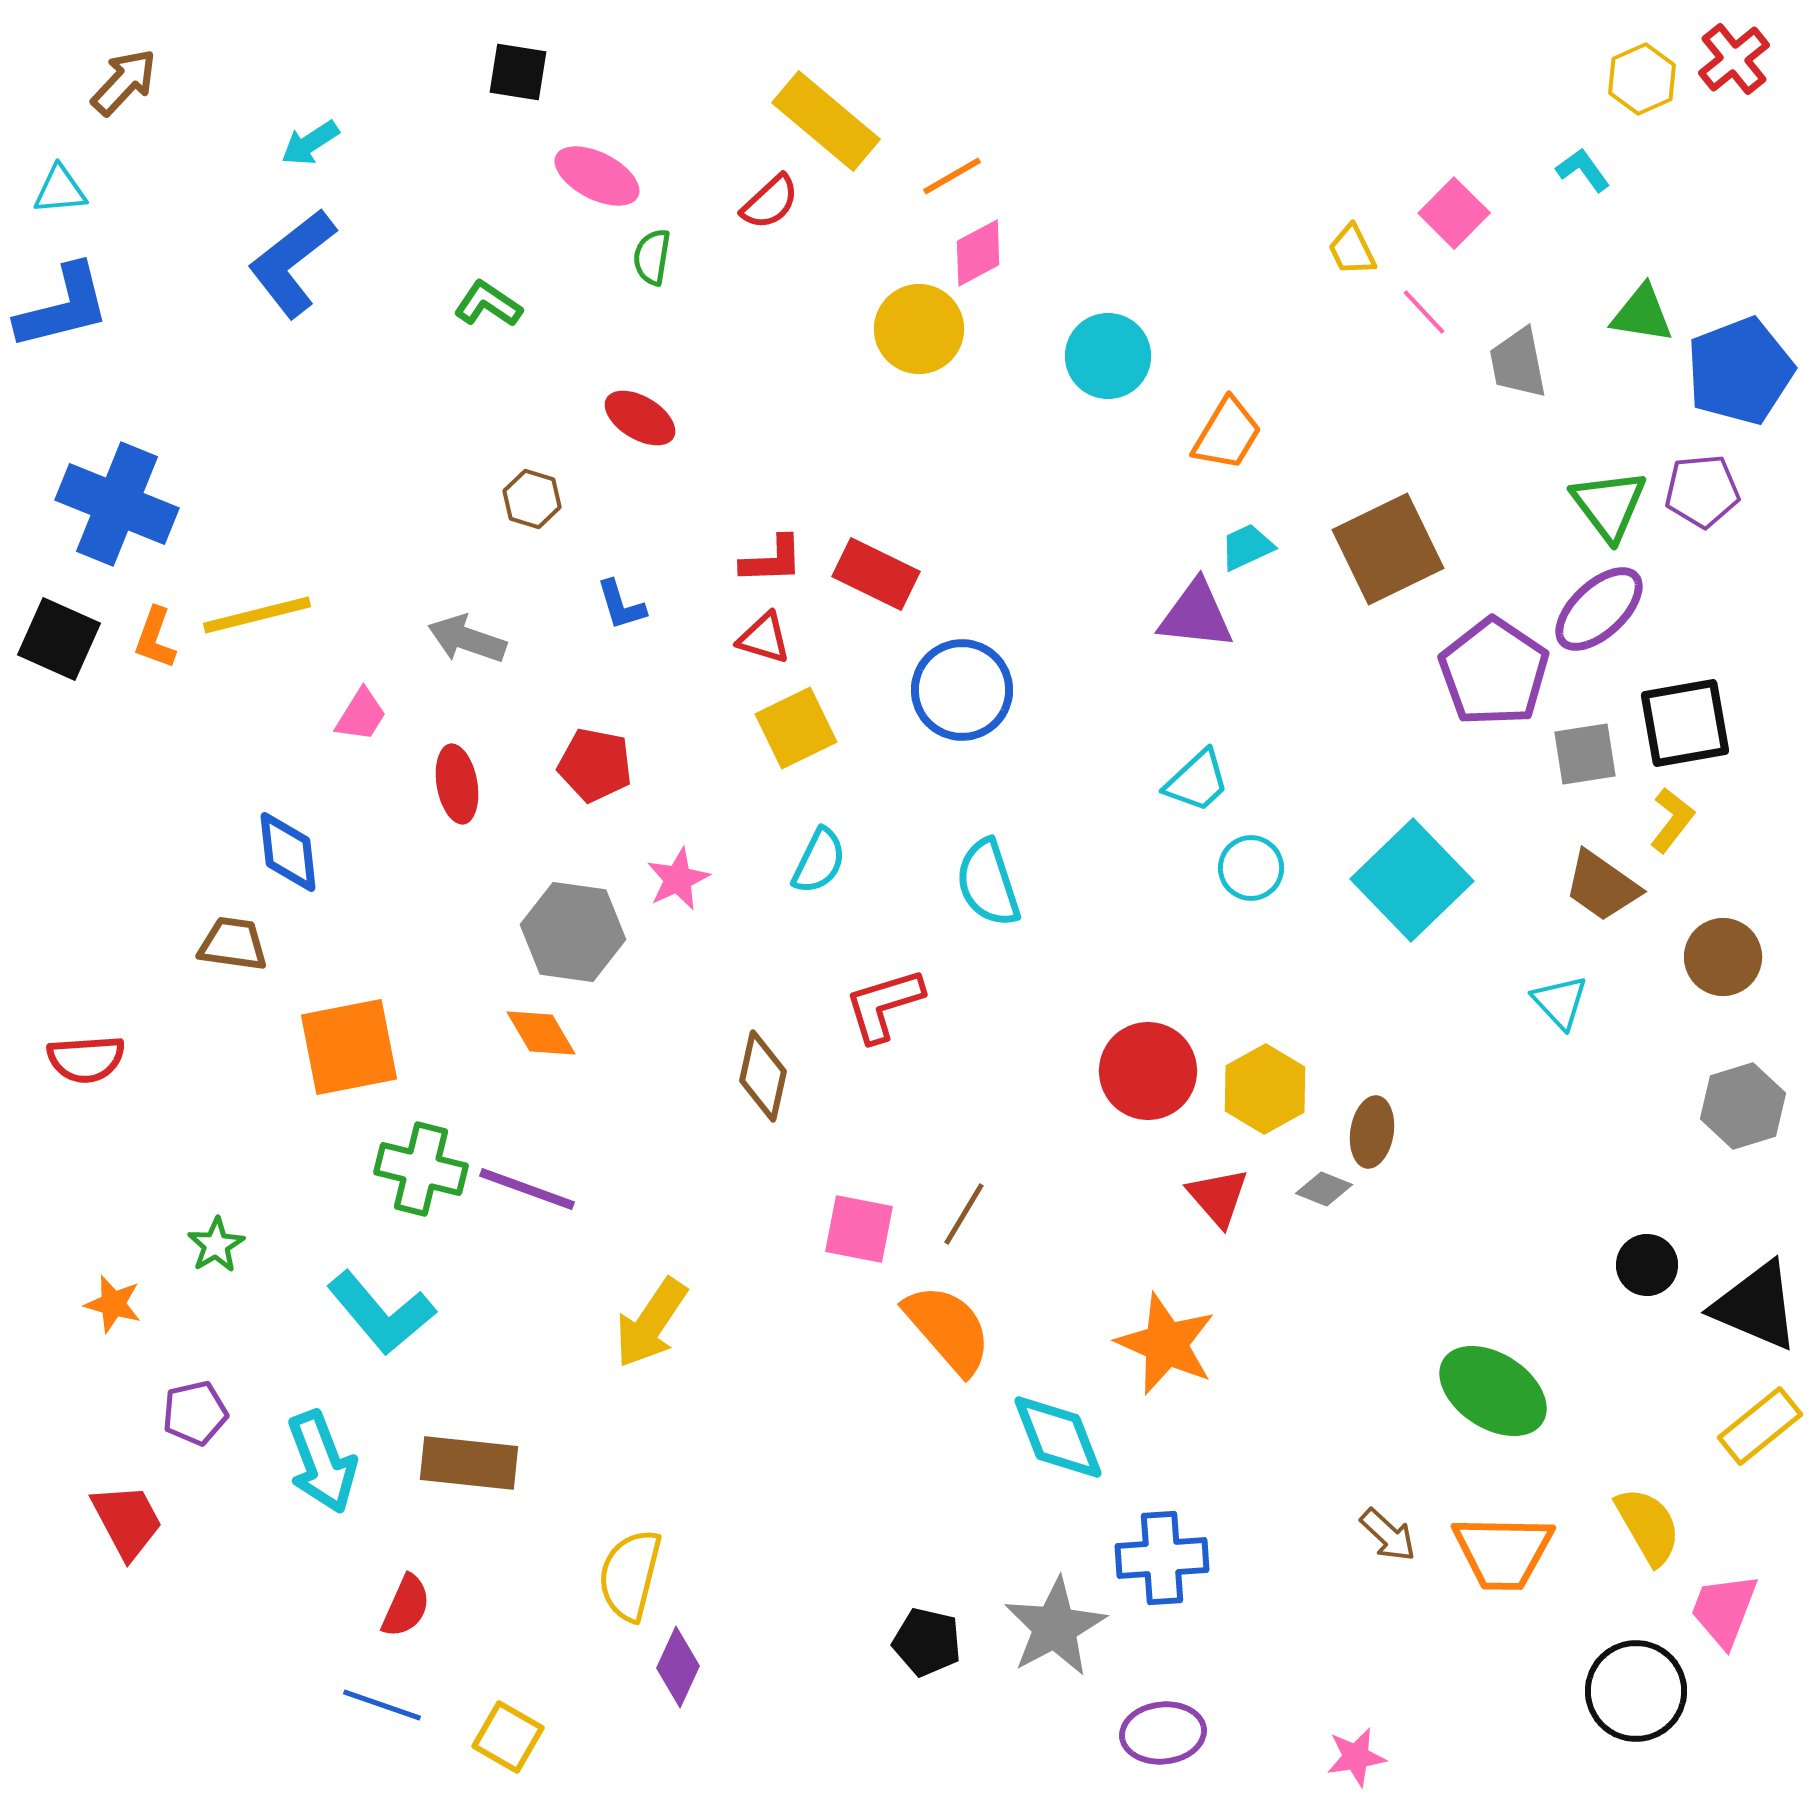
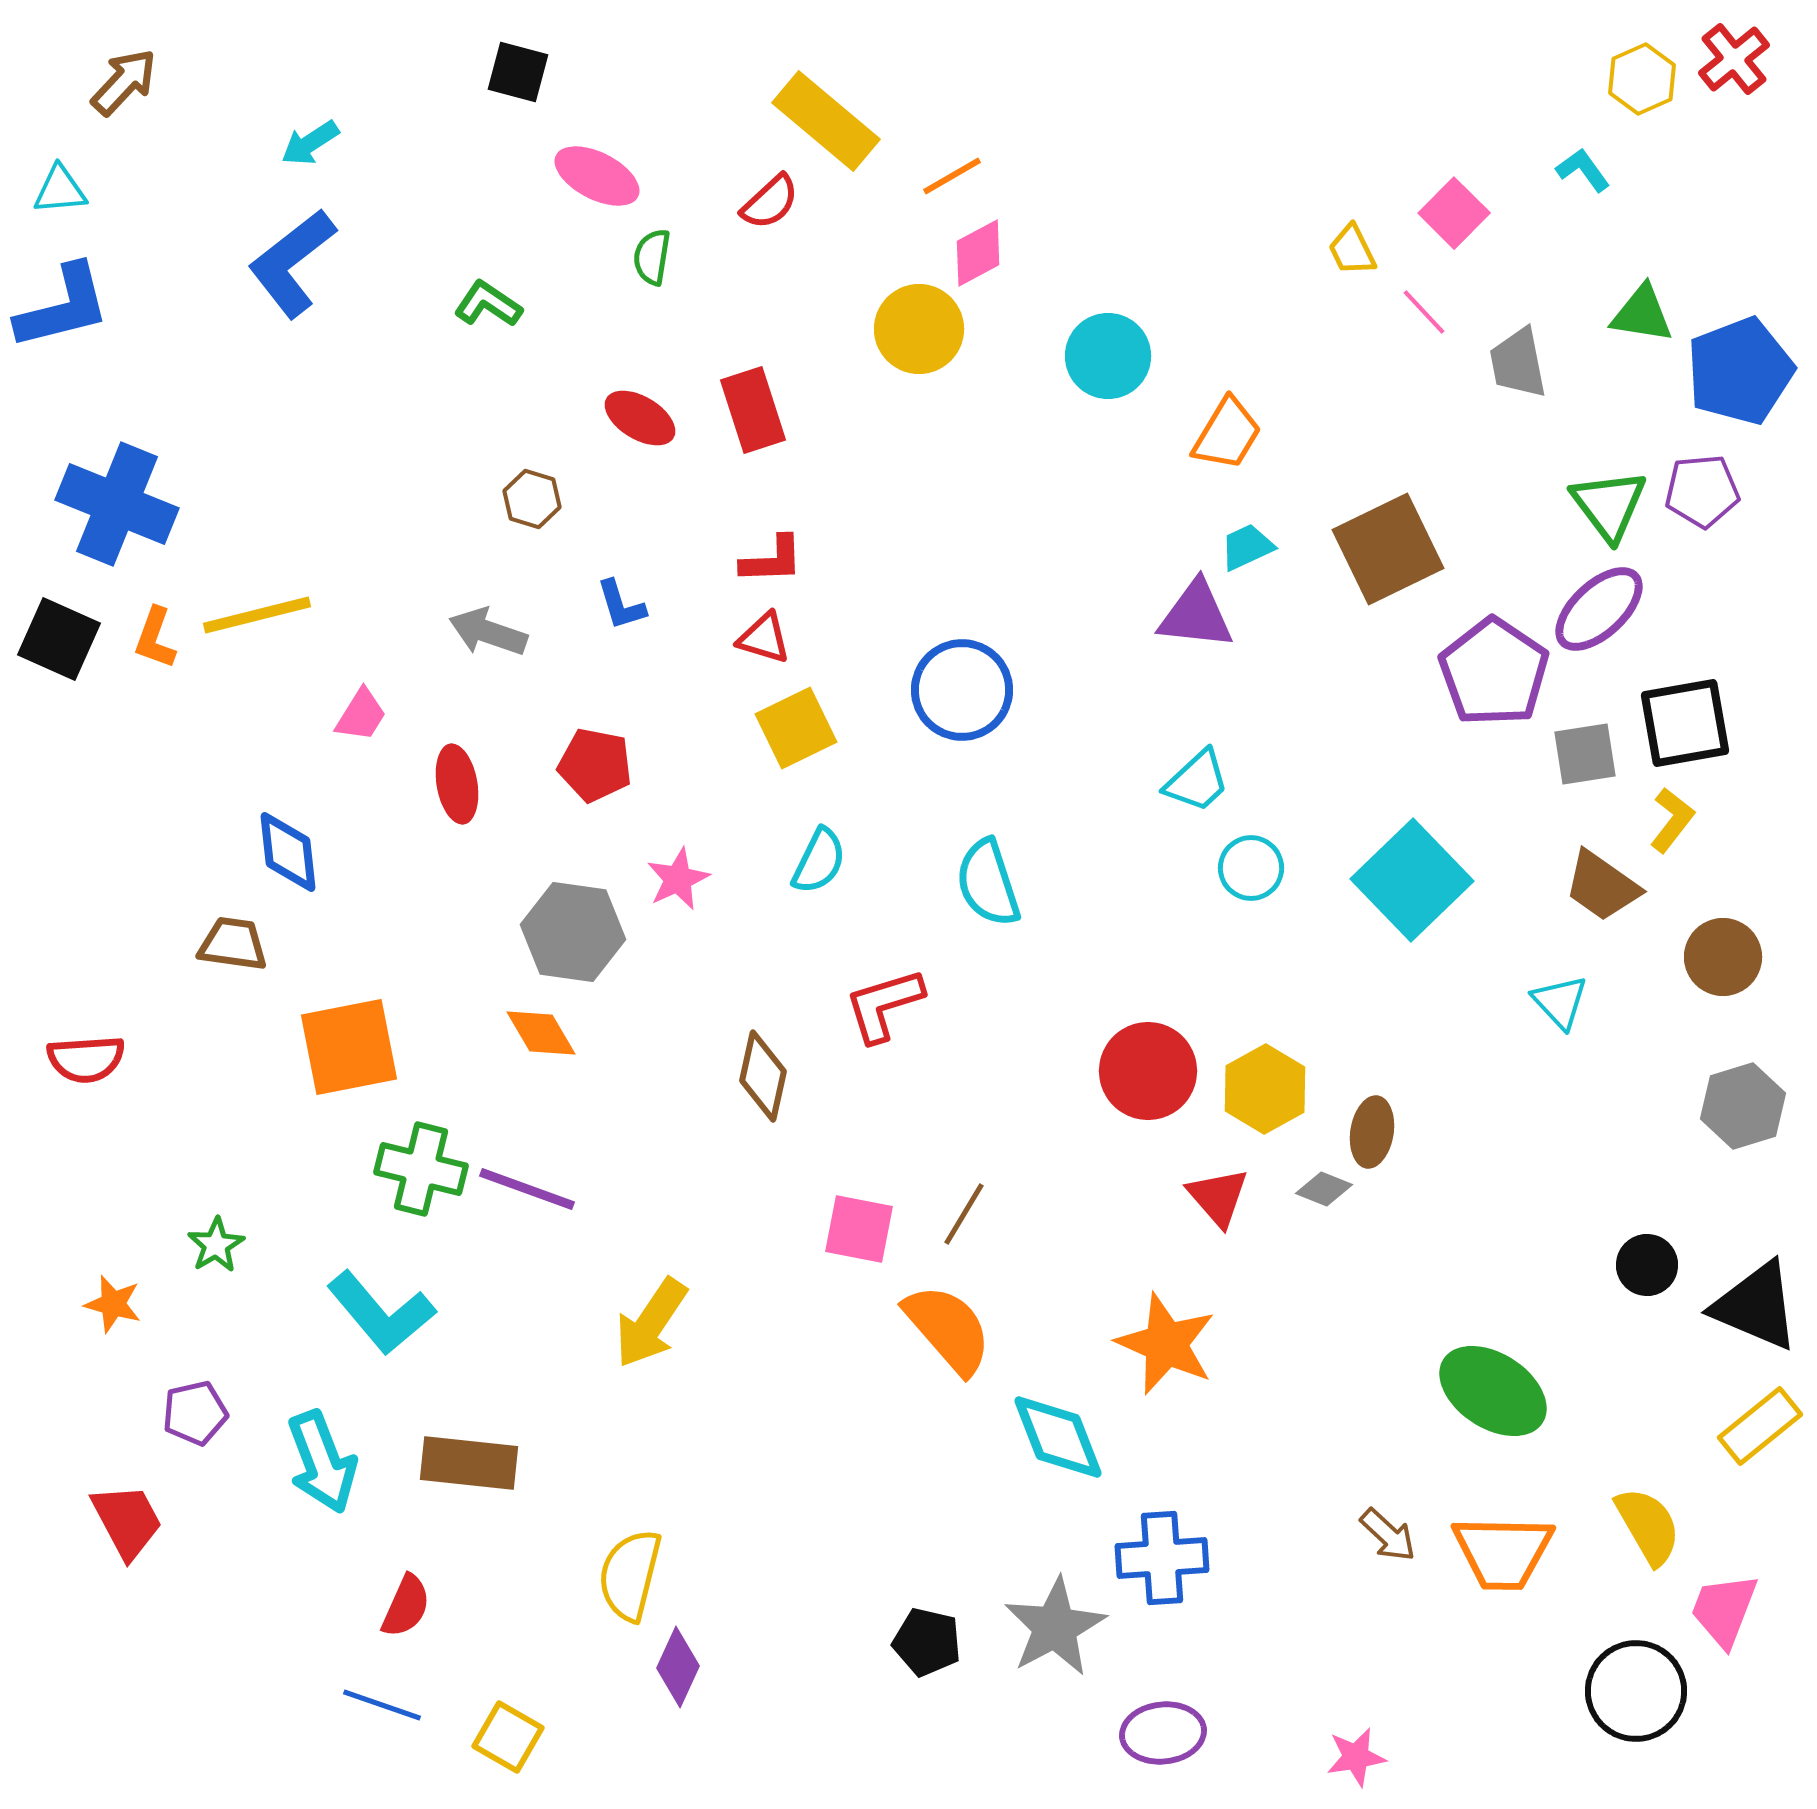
black square at (518, 72): rotated 6 degrees clockwise
red rectangle at (876, 574): moved 123 px left, 164 px up; rotated 46 degrees clockwise
gray arrow at (467, 639): moved 21 px right, 7 px up
